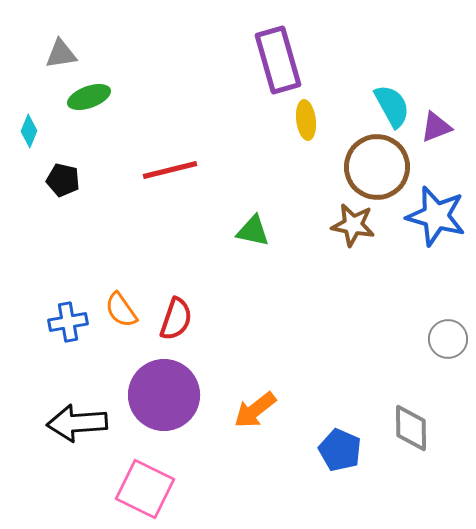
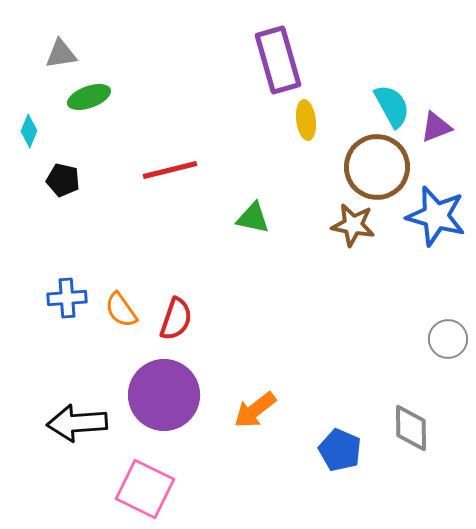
green triangle: moved 13 px up
blue cross: moved 1 px left, 24 px up; rotated 6 degrees clockwise
